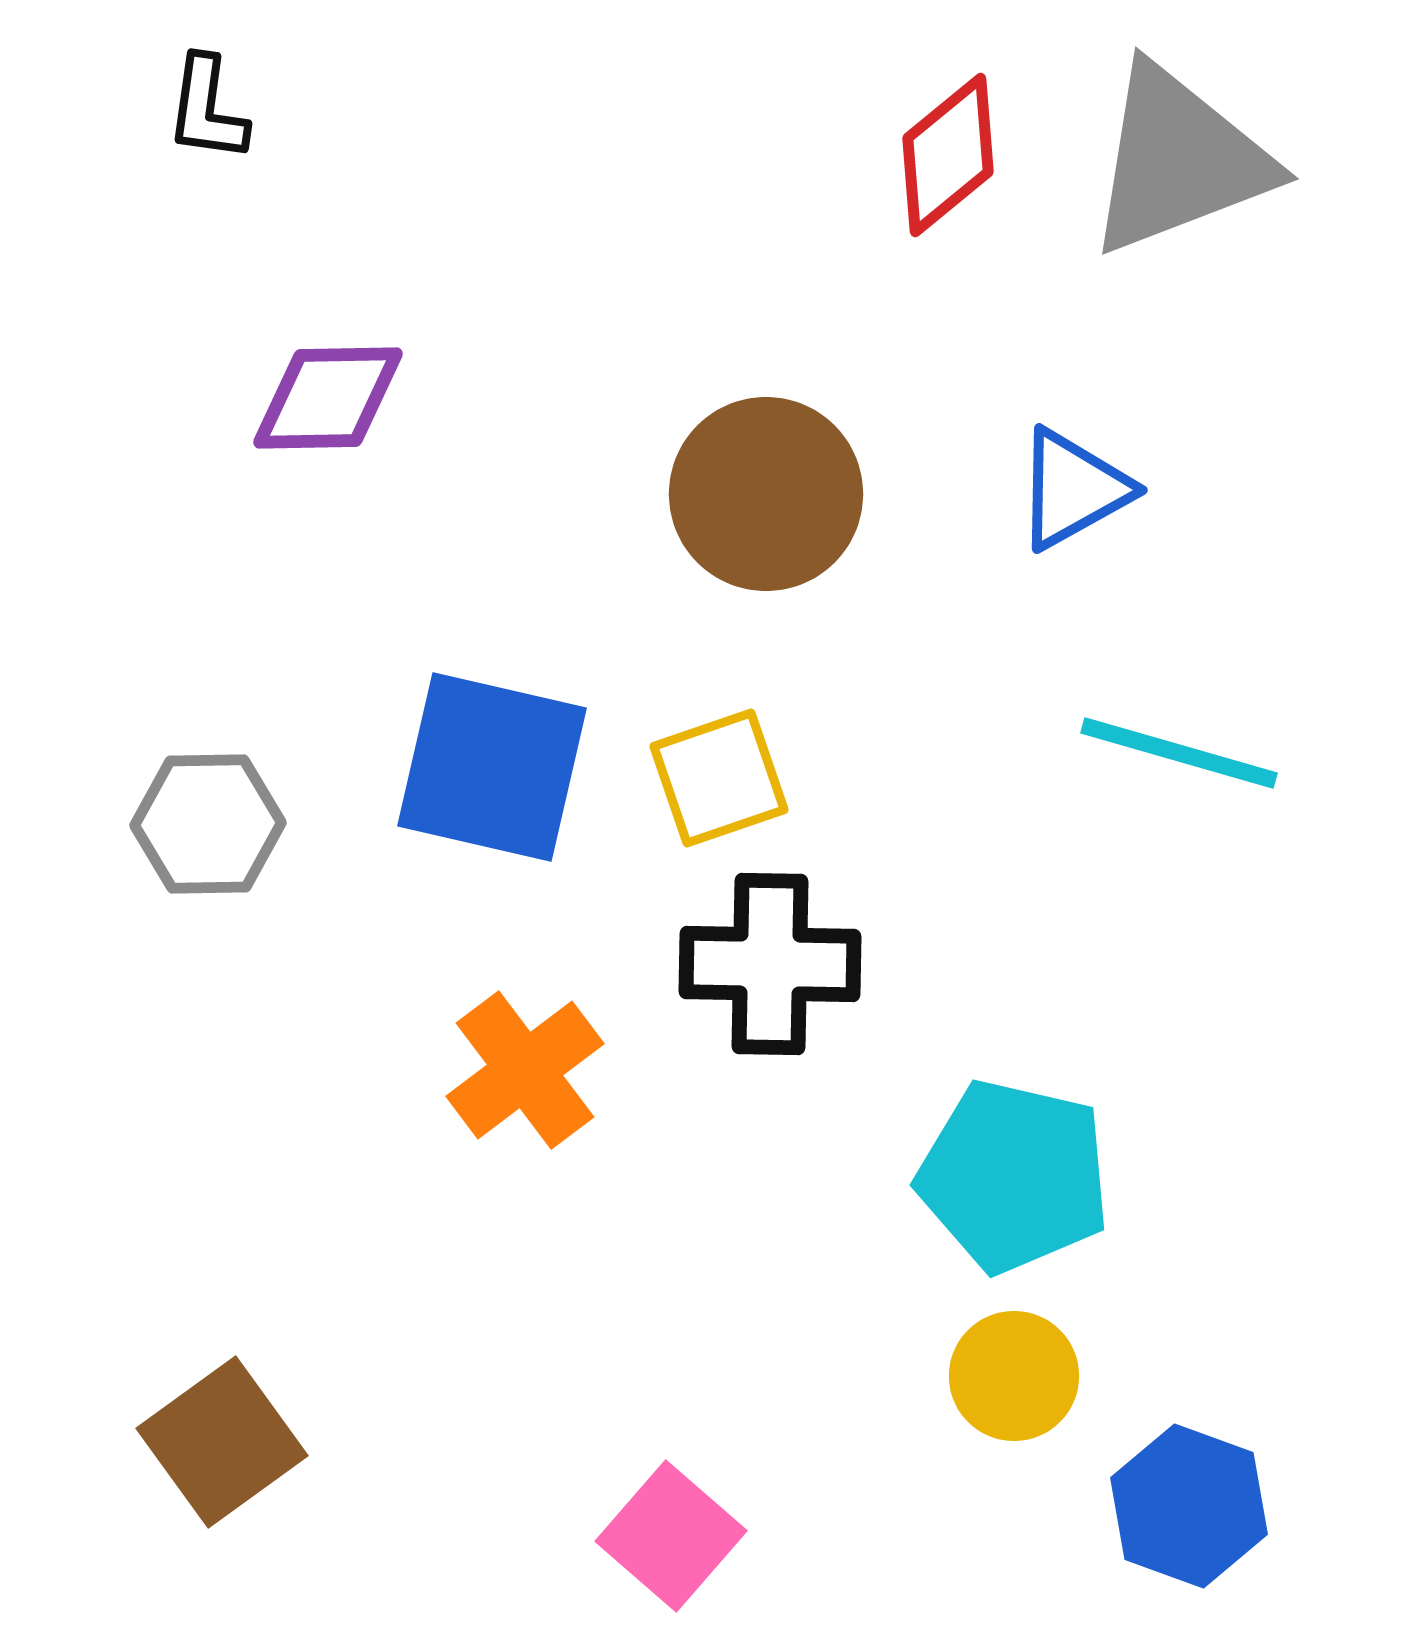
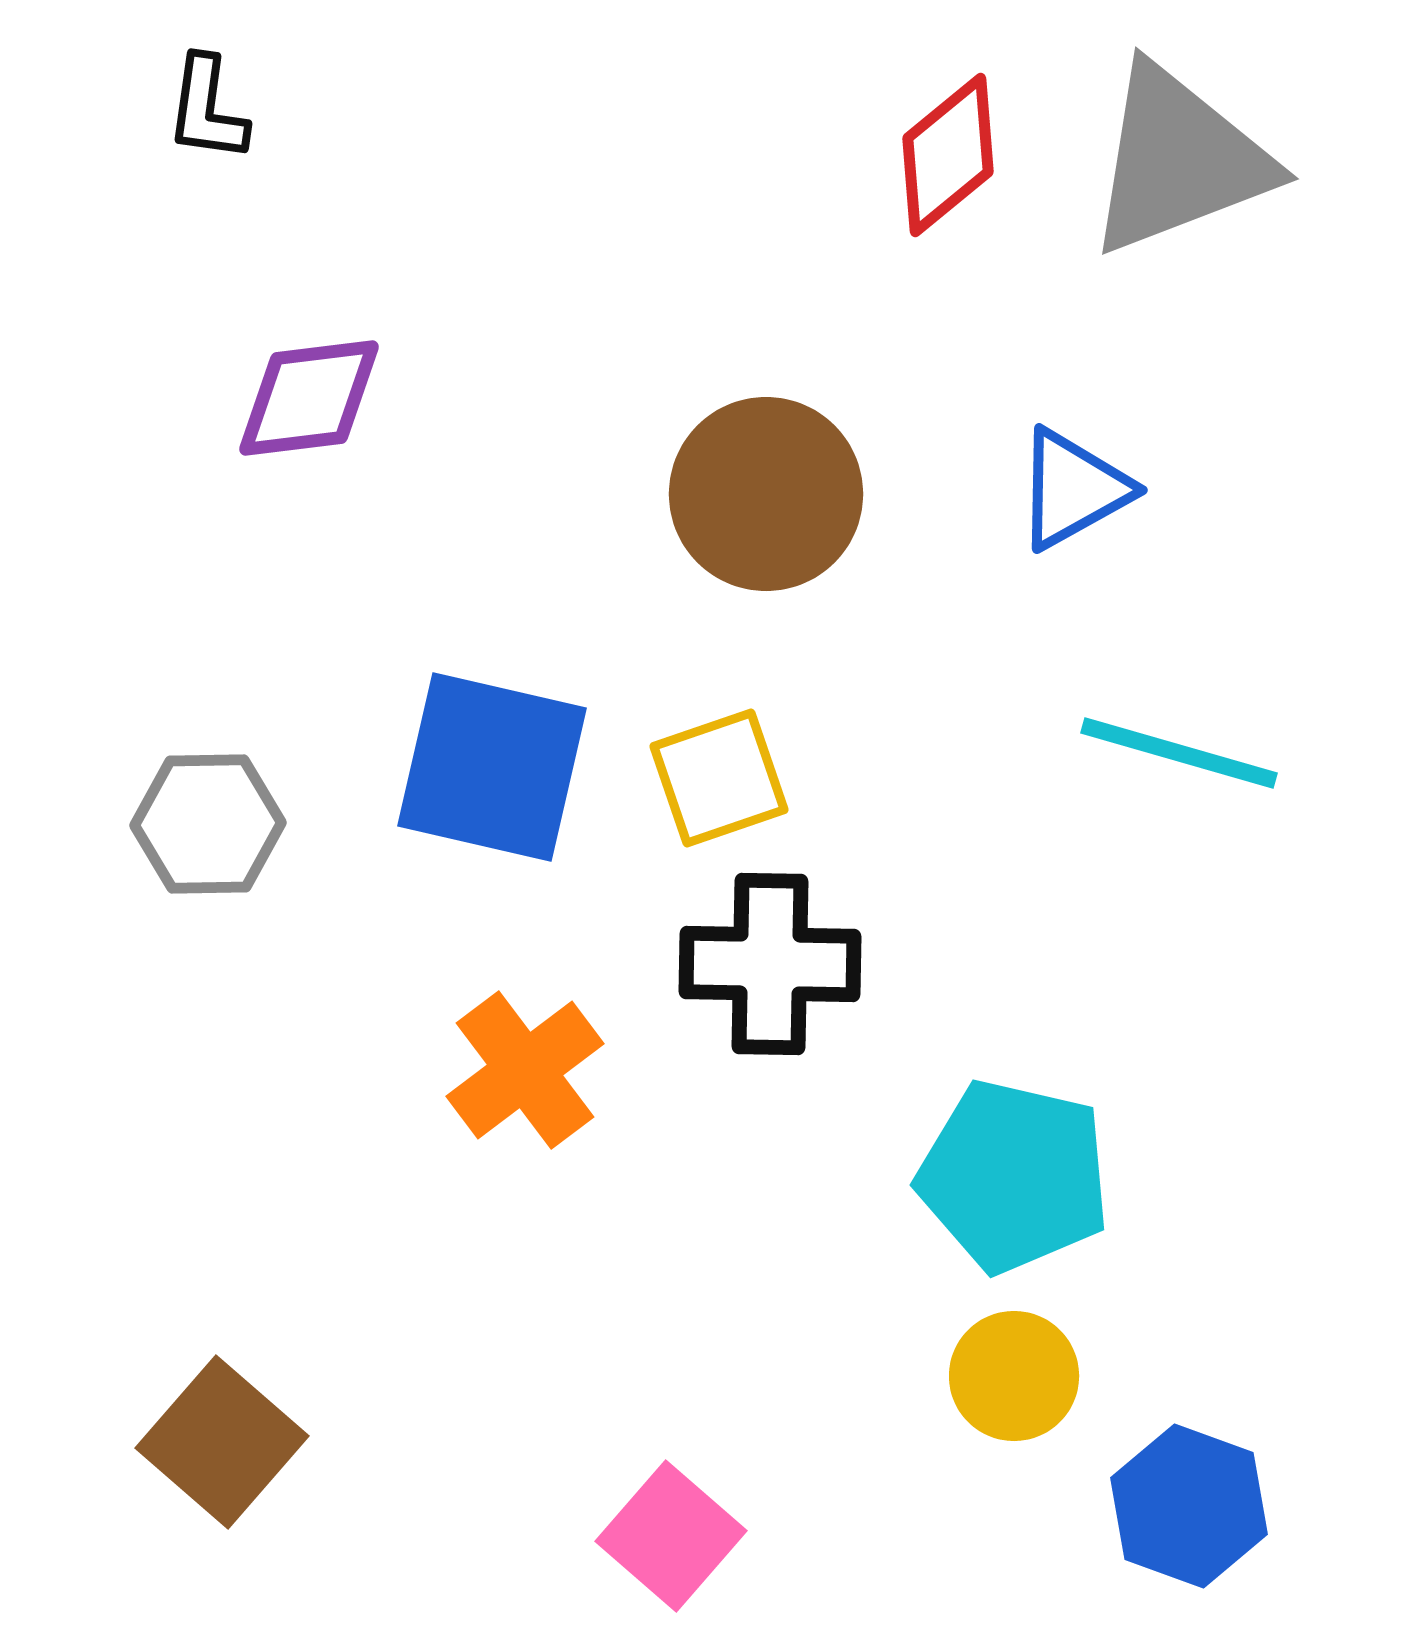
purple diamond: moved 19 px left; rotated 6 degrees counterclockwise
brown square: rotated 13 degrees counterclockwise
